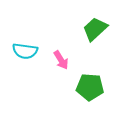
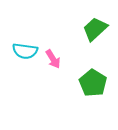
pink arrow: moved 8 px left, 1 px up
green pentagon: moved 3 px right, 4 px up; rotated 28 degrees clockwise
